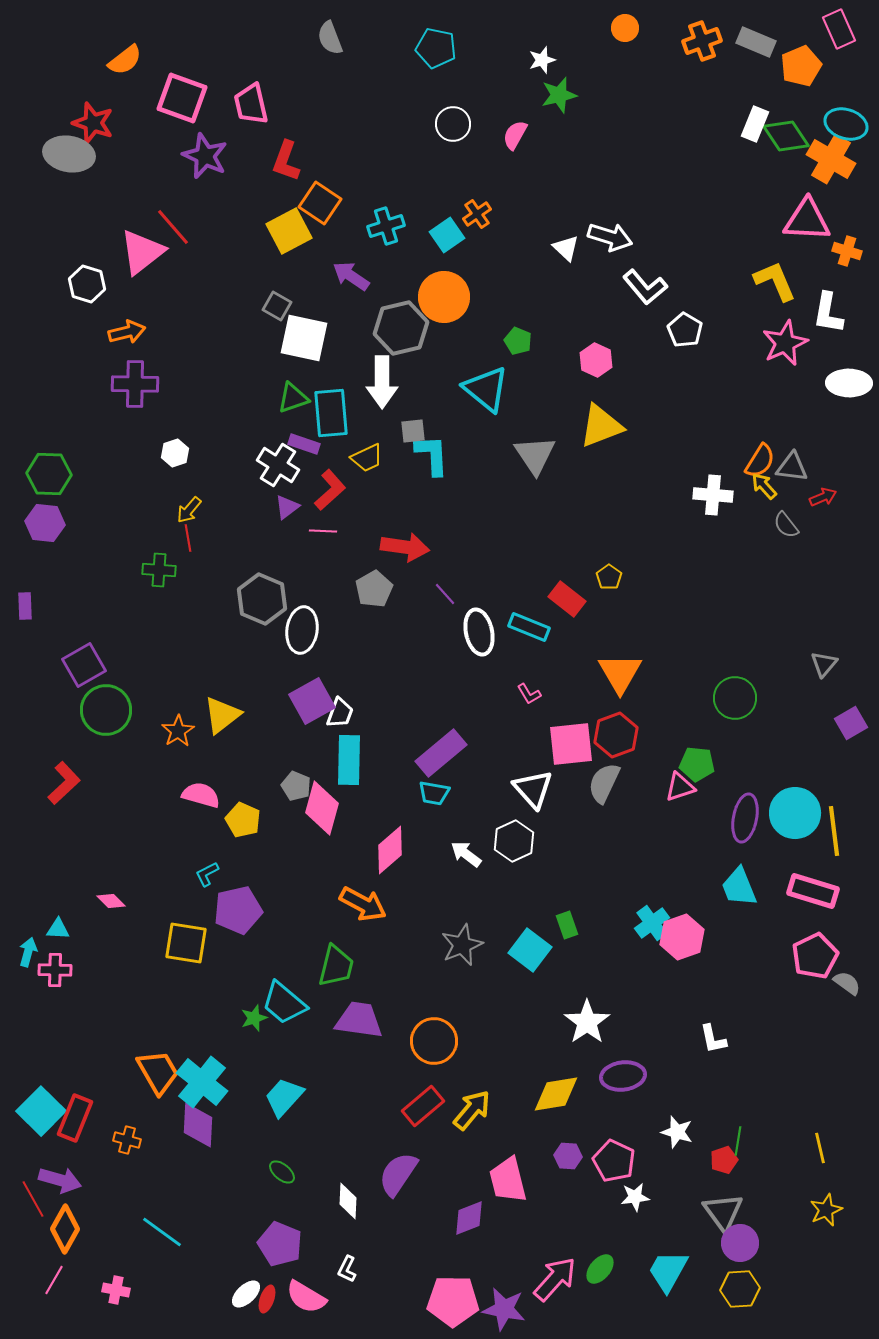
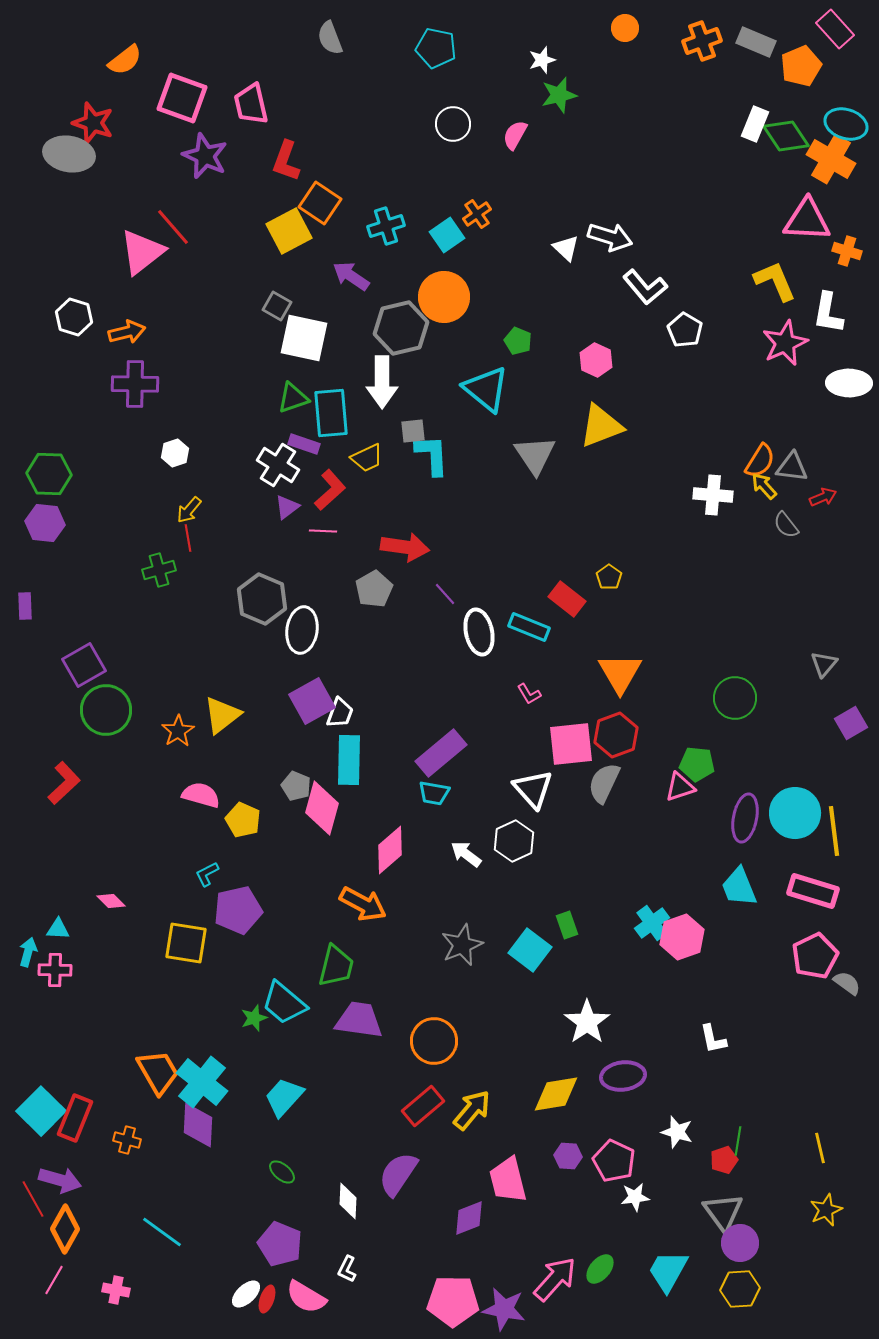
pink rectangle at (839, 29): moved 4 px left; rotated 18 degrees counterclockwise
white hexagon at (87, 284): moved 13 px left, 33 px down
green cross at (159, 570): rotated 20 degrees counterclockwise
